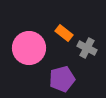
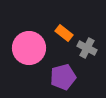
purple pentagon: moved 1 px right, 2 px up
